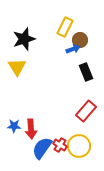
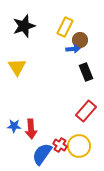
black star: moved 13 px up
blue arrow: rotated 16 degrees clockwise
blue semicircle: moved 6 px down
